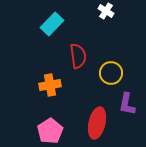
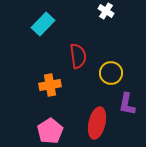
cyan rectangle: moved 9 px left
